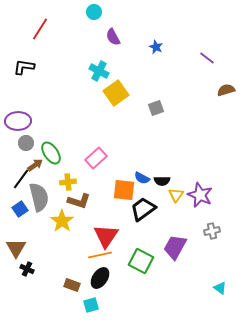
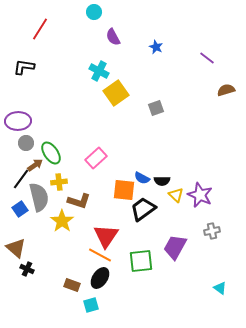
yellow cross: moved 9 px left
yellow triangle: rotated 21 degrees counterclockwise
brown triangle: rotated 20 degrees counterclockwise
orange line: rotated 40 degrees clockwise
green square: rotated 35 degrees counterclockwise
